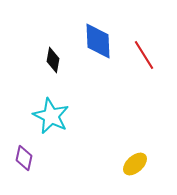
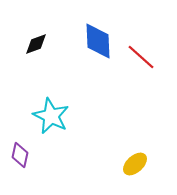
red line: moved 3 px left, 2 px down; rotated 16 degrees counterclockwise
black diamond: moved 17 px left, 16 px up; rotated 60 degrees clockwise
purple diamond: moved 4 px left, 3 px up
